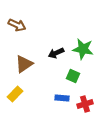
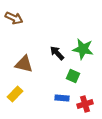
brown arrow: moved 3 px left, 7 px up
black arrow: moved 1 px right; rotated 70 degrees clockwise
brown triangle: rotated 48 degrees clockwise
